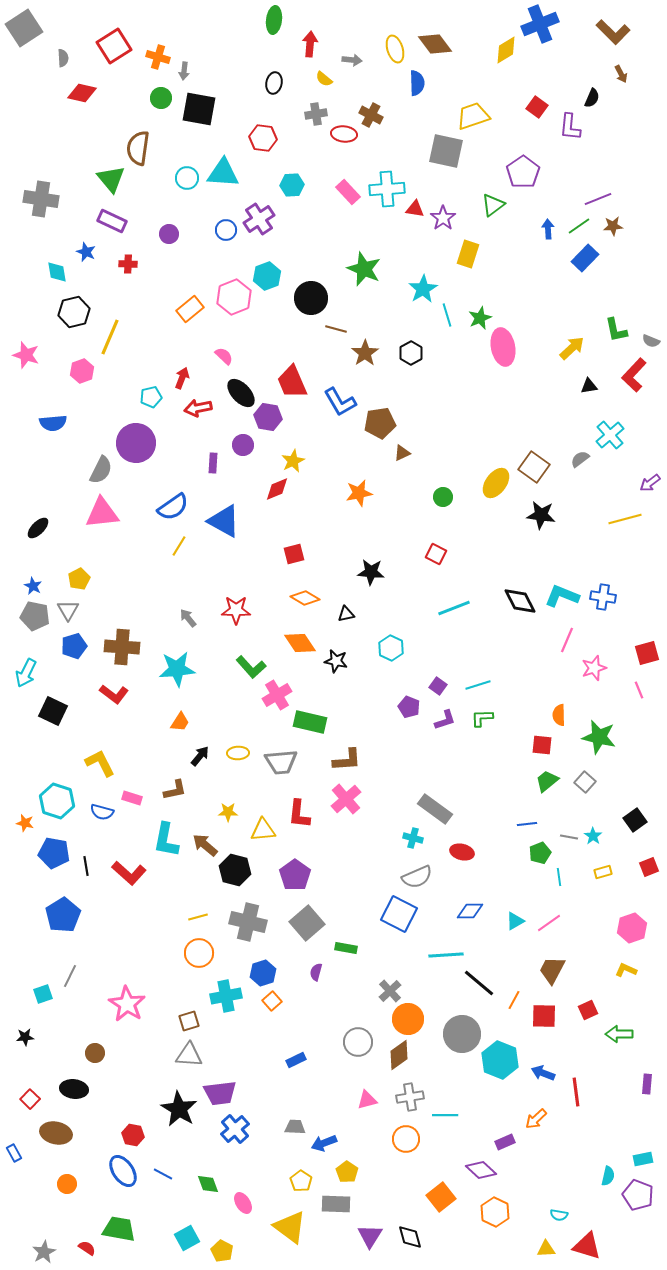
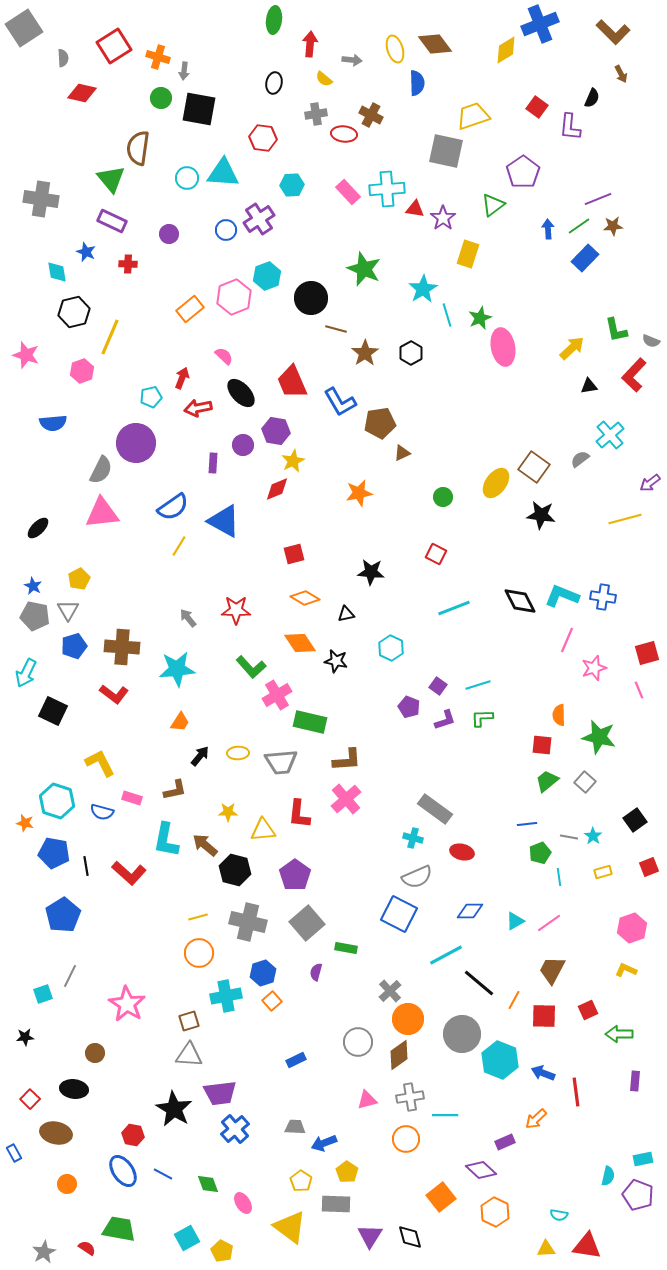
purple hexagon at (268, 417): moved 8 px right, 14 px down
cyan line at (446, 955): rotated 24 degrees counterclockwise
purple rectangle at (647, 1084): moved 12 px left, 3 px up
black star at (179, 1109): moved 5 px left
red triangle at (587, 1246): rotated 8 degrees counterclockwise
